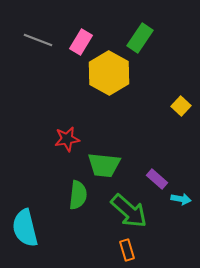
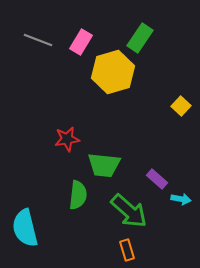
yellow hexagon: moved 4 px right, 1 px up; rotated 15 degrees clockwise
